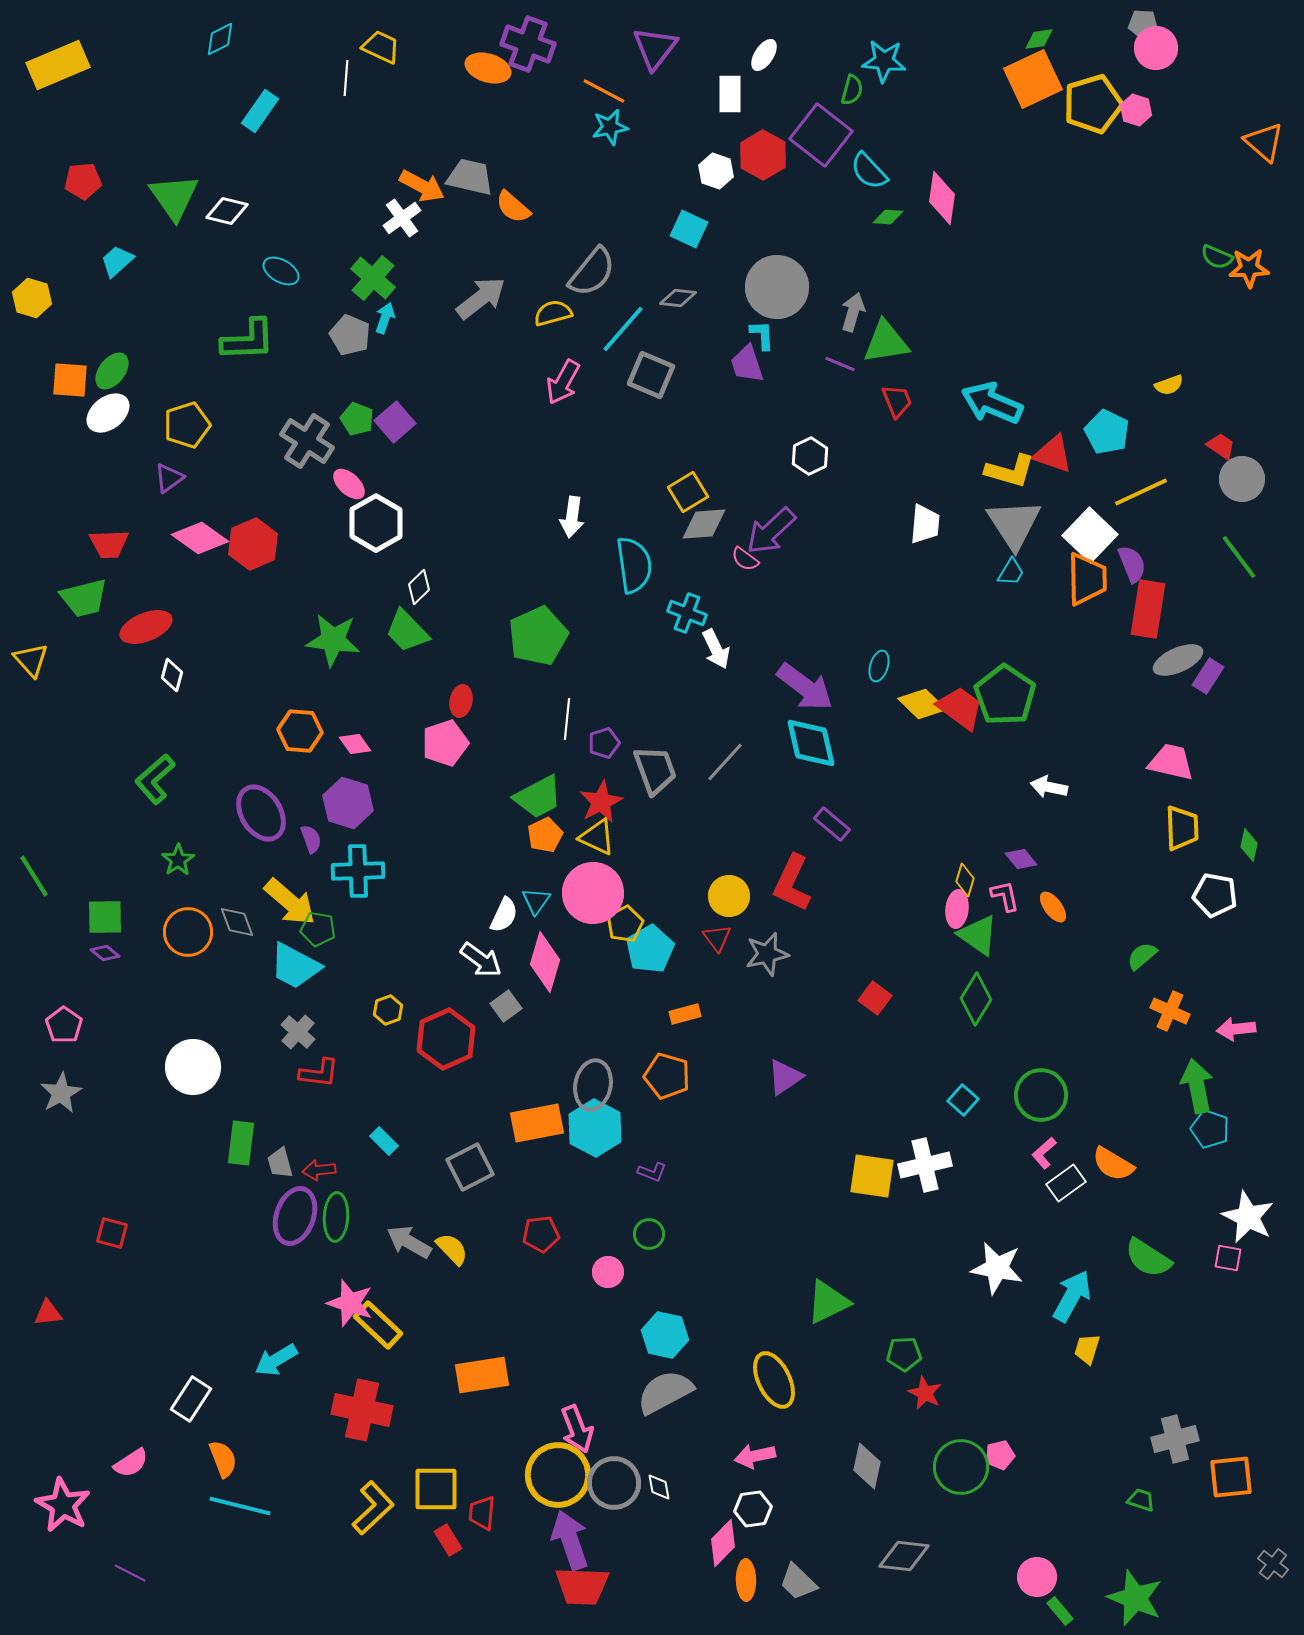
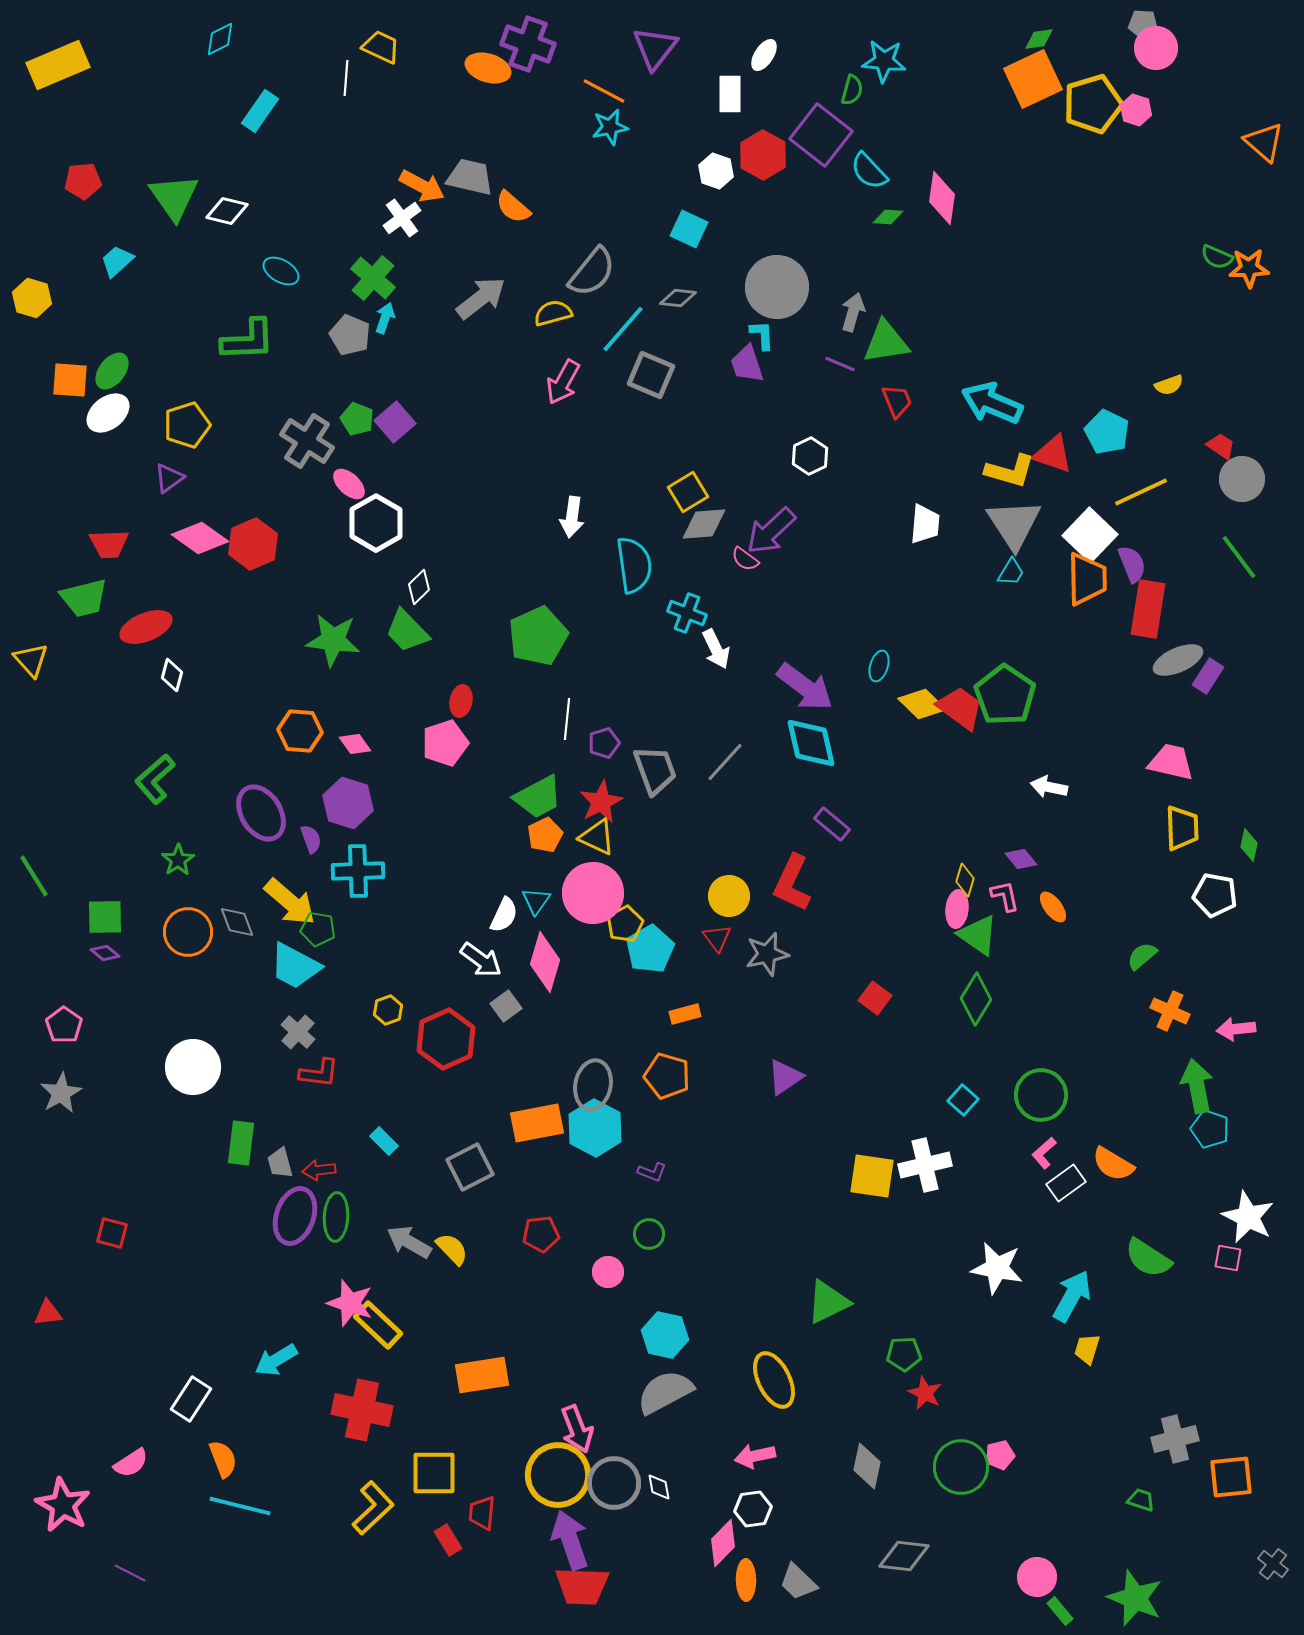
yellow square at (436, 1489): moved 2 px left, 16 px up
